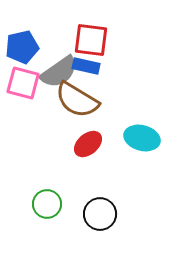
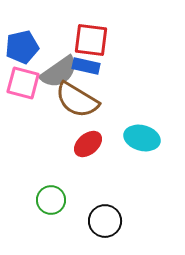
green circle: moved 4 px right, 4 px up
black circle: moved 5 px right, 7 px down
